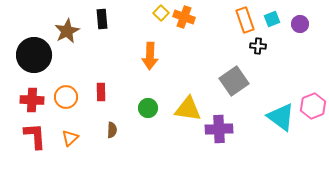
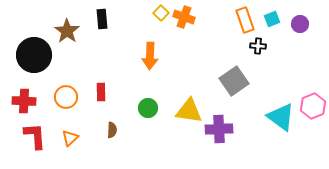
brown star: rotated 10 degrees counterclockwise
red cross: moved 8 px left, 1 px down
yellow triangle: moved 1 px right, 2 px down
